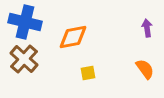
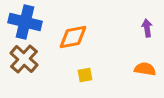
orange semicircle: rotated 45 degrees counterclockwise
yellow square: moved 3 px left, 2 px down
